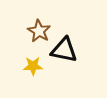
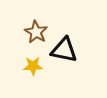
brown star: moved 3 px left, 1 px down
